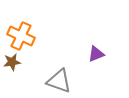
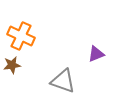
brown star: moved 3 px down
gray triangle: moved 4 px right
